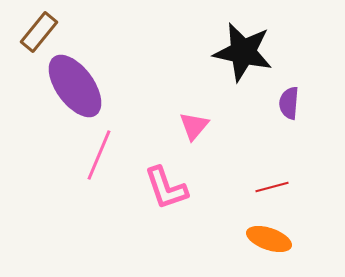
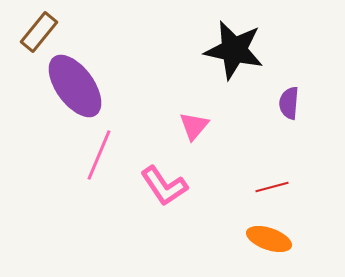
black star: moved 9 px left, 2 px up
pink L-shape: moved 2 px left, 2 px up; rotated 15 degrees counterclockwise
